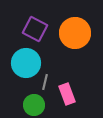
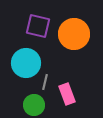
purple square: moved 3 px right, 3 px up; rotated 15 degrees counterclockwise
orange circle: moved 1 px left, 1 px down
